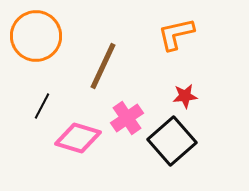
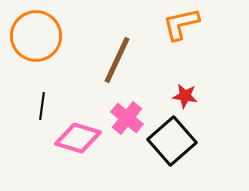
orange L-shape: moved 5 px right, 10 px up
brown line: moved 14 px right, 6 px up
red star: rotated 15 degrees clockwise
black line: rotated 20 degrees counterclockwise
pink cross: rotated 16 degrees counterclockwise
